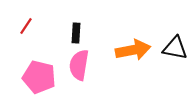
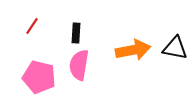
red line: moved 6 px right
